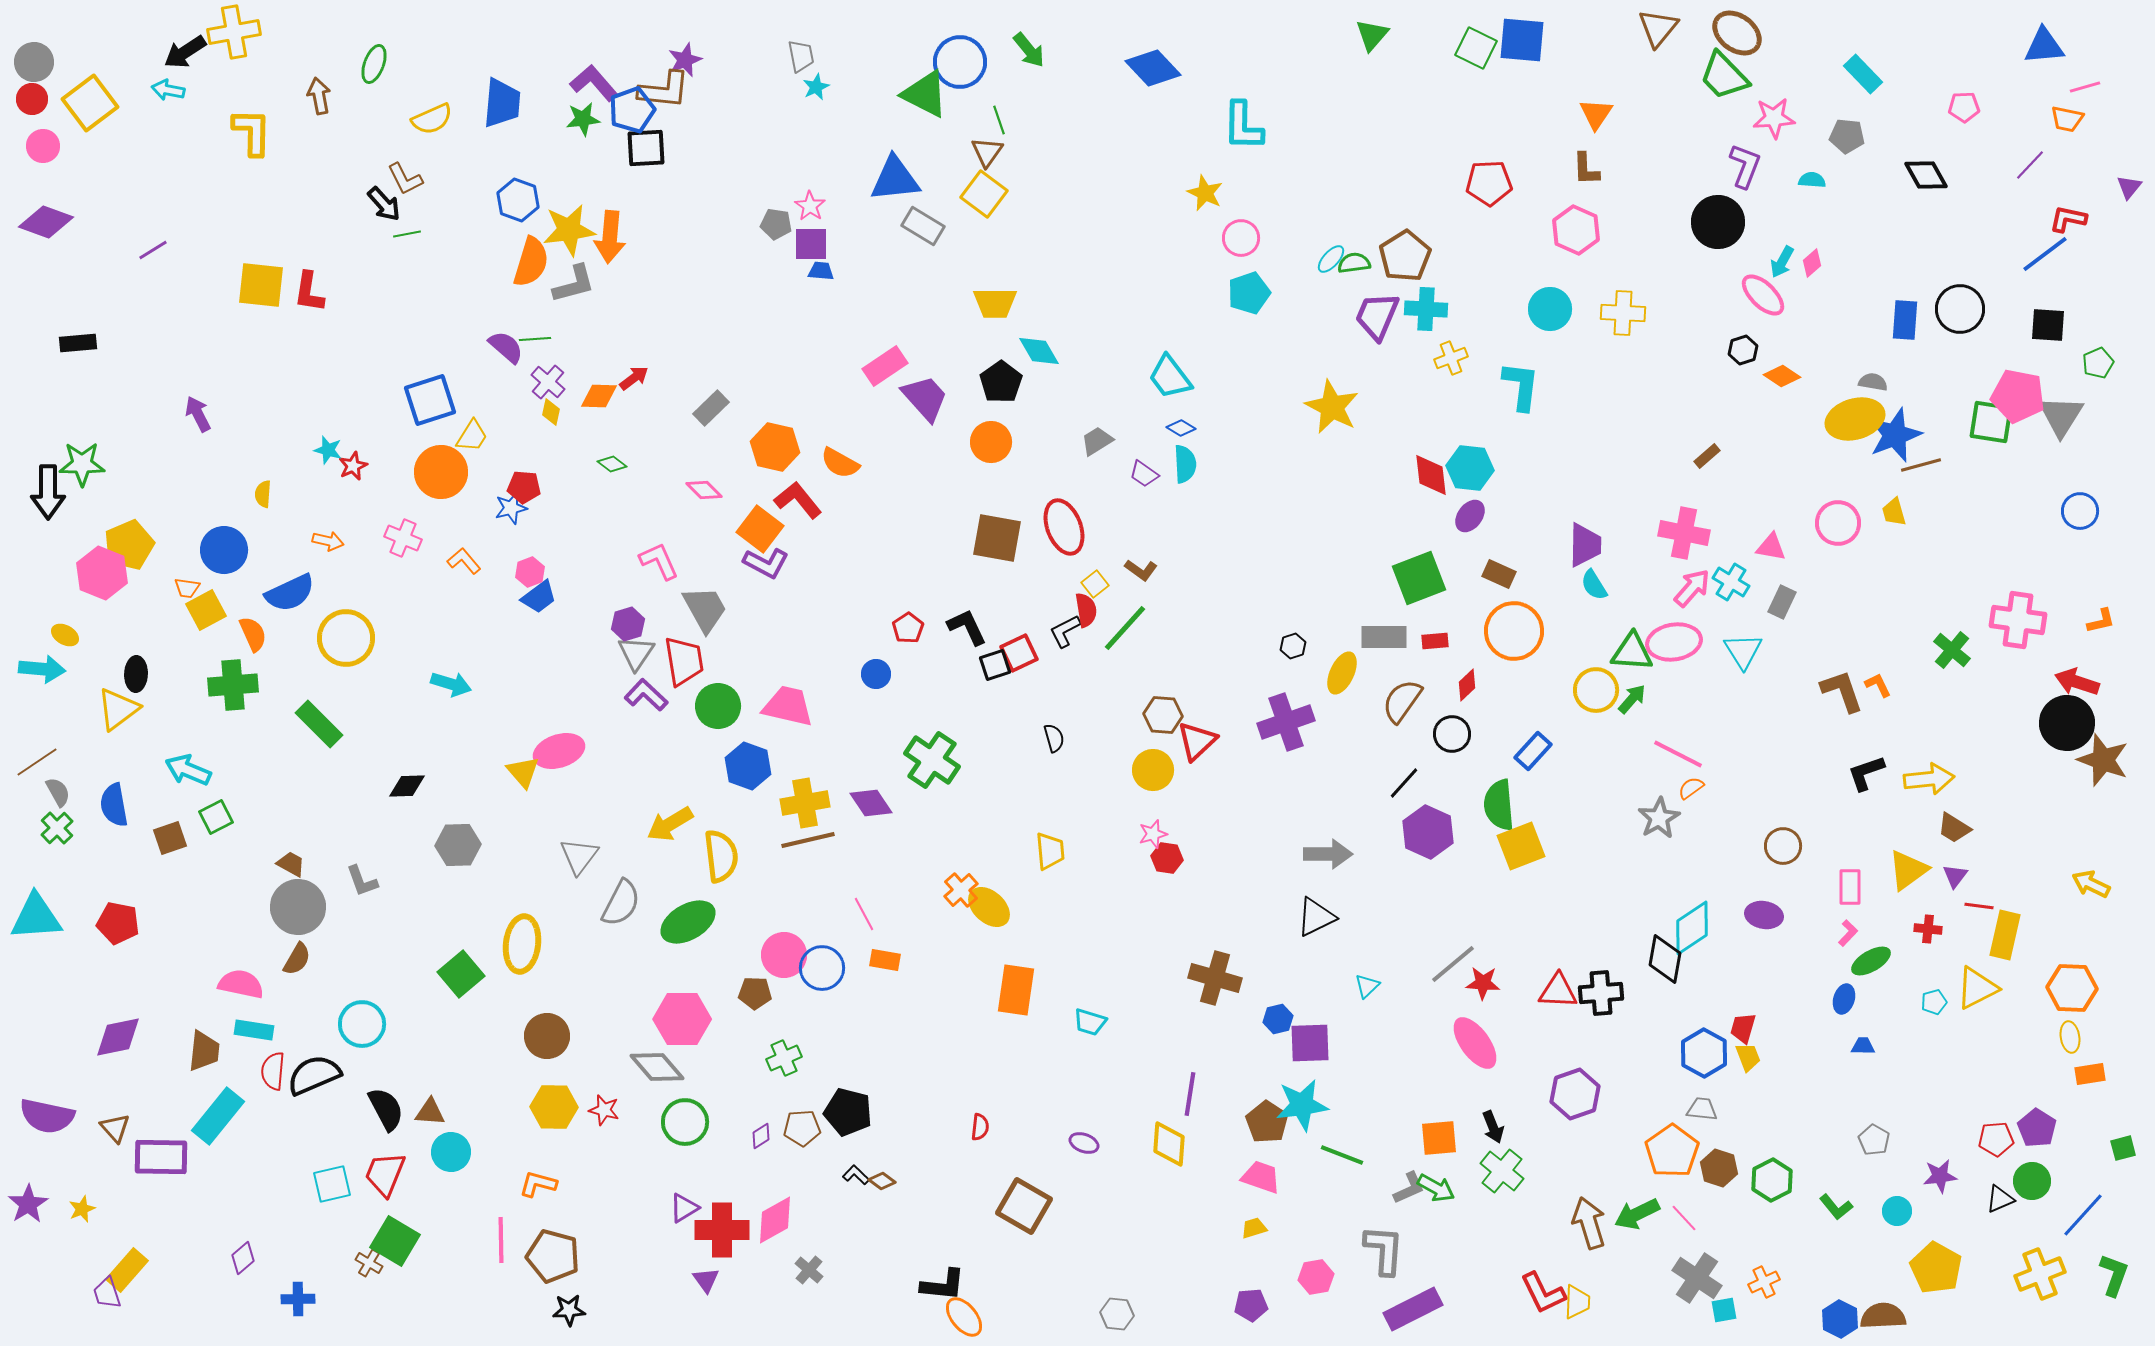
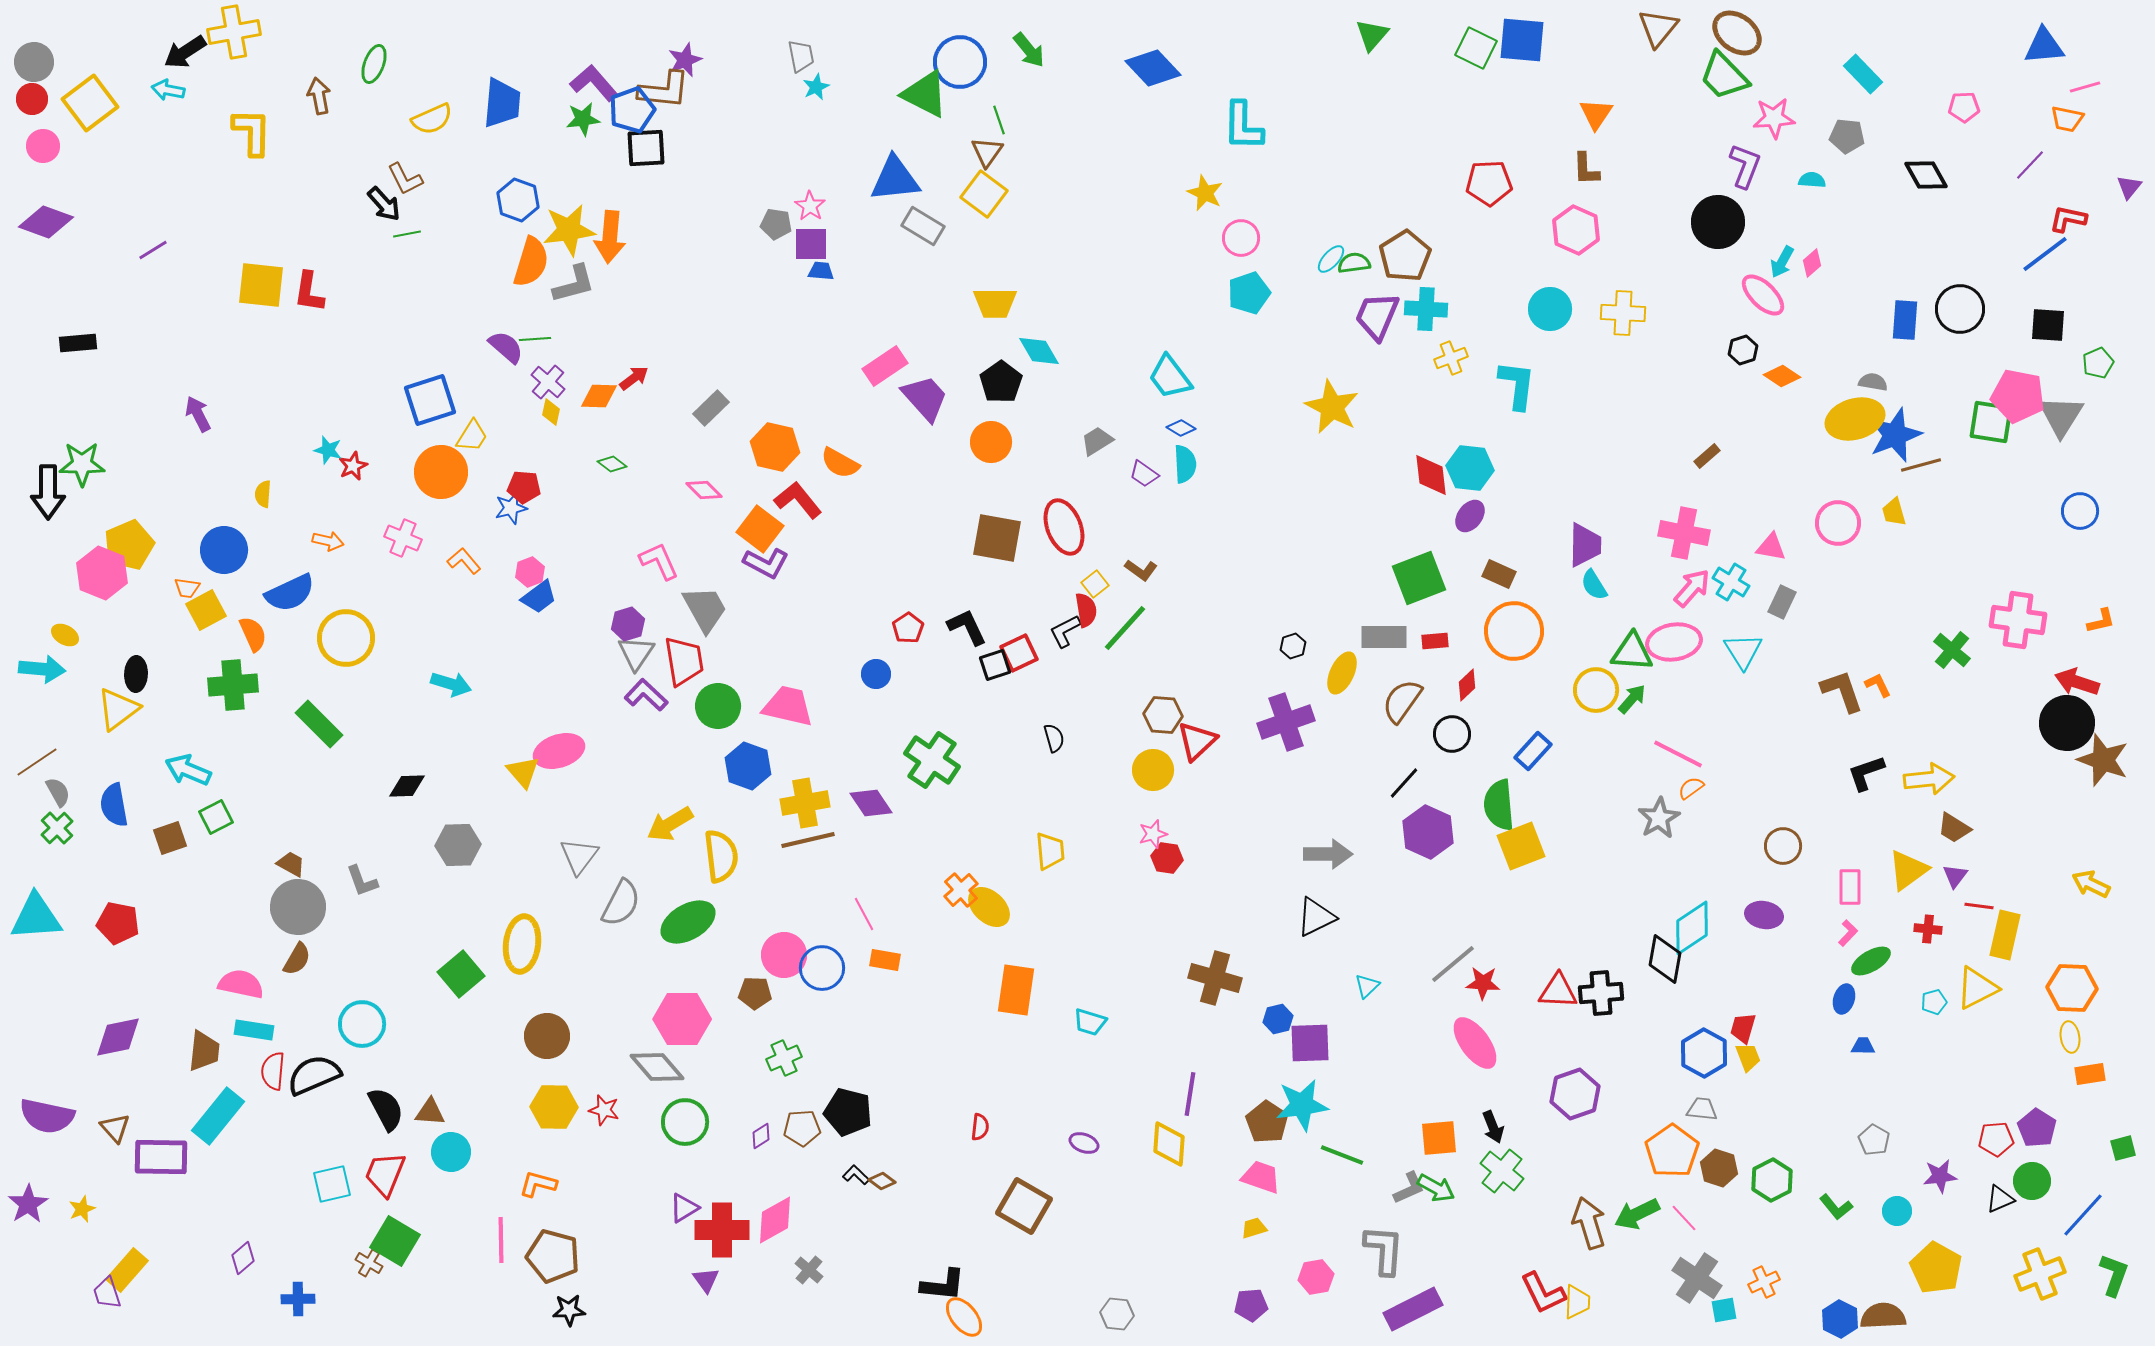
cyan L-shape at (1521, 386): moved 4 px left, 1 px up
